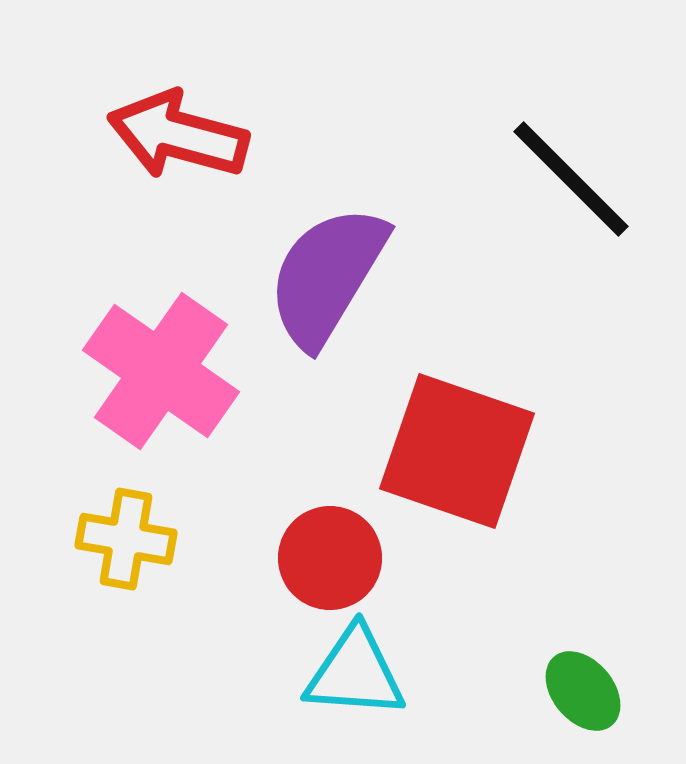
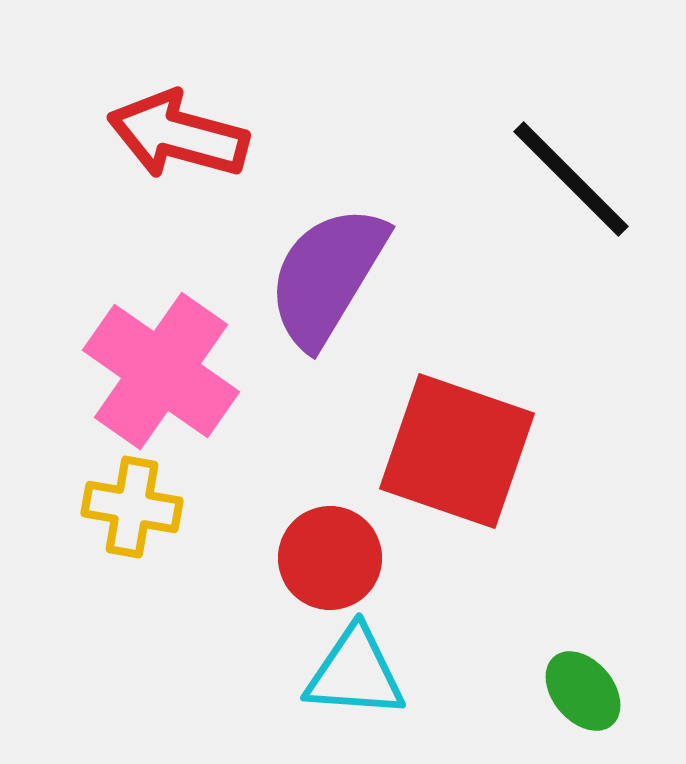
yellow cross: moved 6 px right, 32 px up
